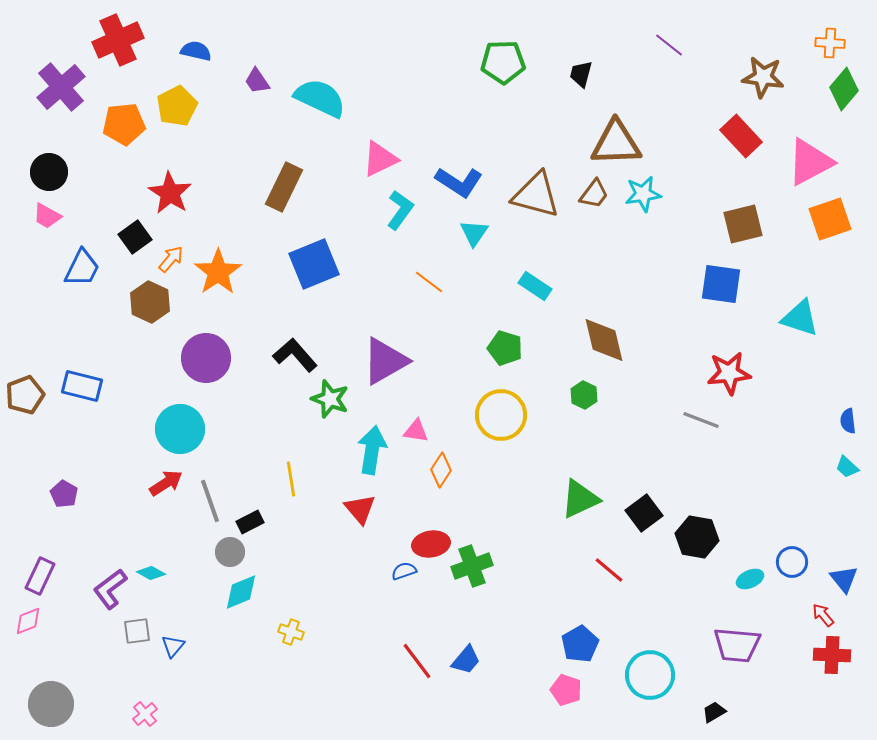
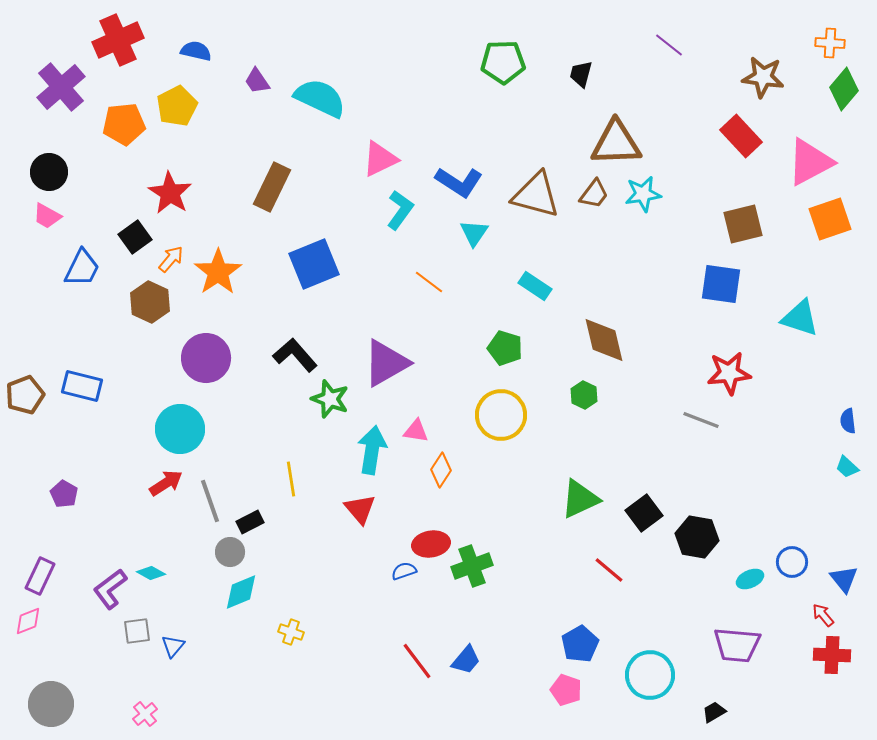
brown rectangle at (284, 187): moved 12 px left
purple triangle at (385, 361): moved 1 px right, 2 px down
